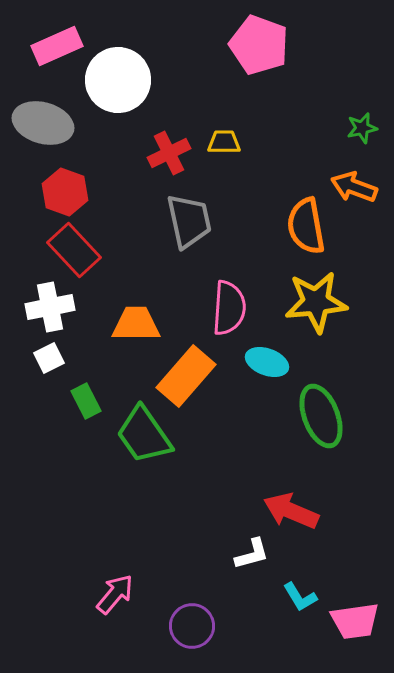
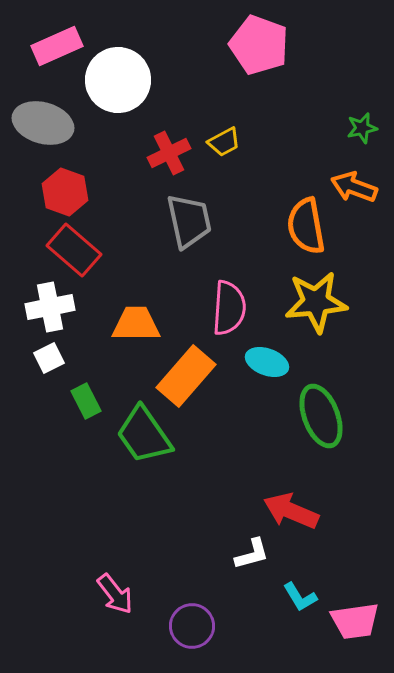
yellow trapezoid: rotated 152 degrees clockwise
red rectangle: rotated 6 degrees counterclockwise
pink arrow: rotated 102 degrees clockwise
